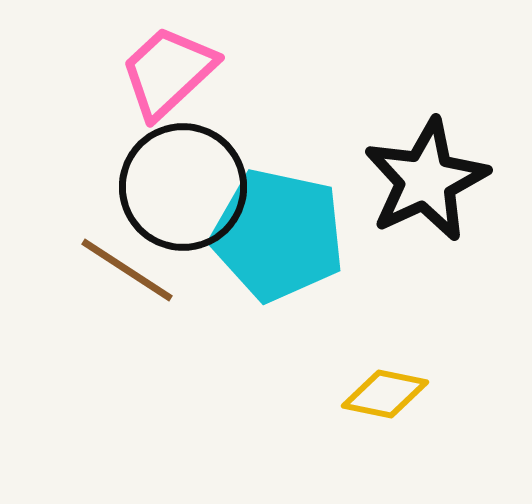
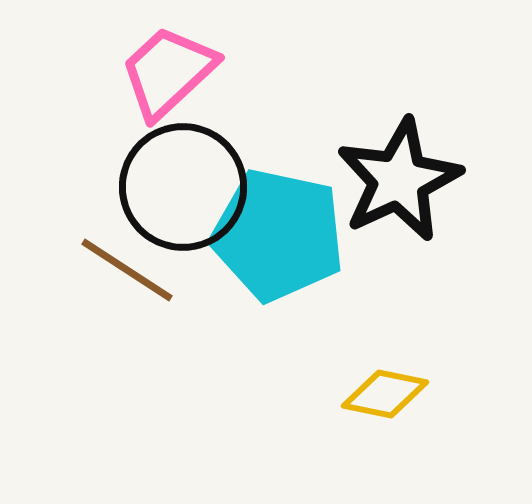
black star: moved 27 px left
